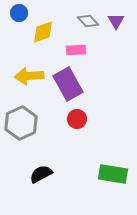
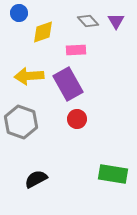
gray hexagon: moved 1 px up; rotated 16 degrees counterclockwise
black semicircle: moved 5 px left, 5 px down
